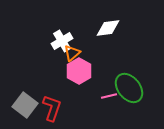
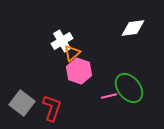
white diamond: moved 25 px right
pink hexagon: rotated 10 degrees counterclockwise
gray square: moved 3 px left, 2 px up
